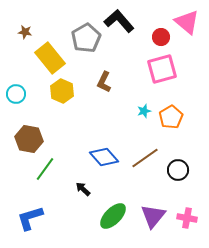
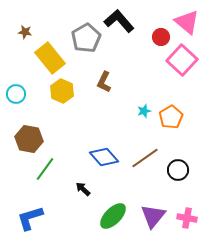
pink square: moved 20 px right, 9 px up; rotated 32 degrees counterclockwise
